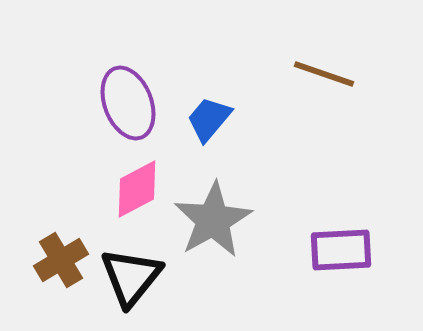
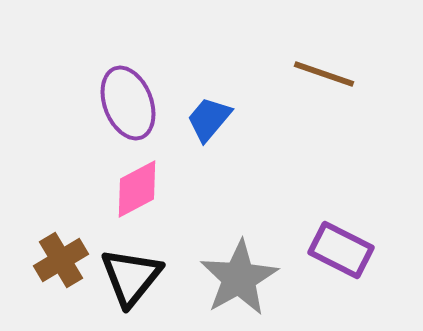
gray star: moved 26 px right, 58 px down
purple rectangle: rotated 30 degrees clockwise
